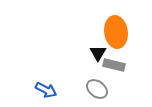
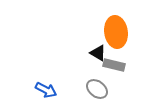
black triangle: rotated 30 degrees counterclockwise
